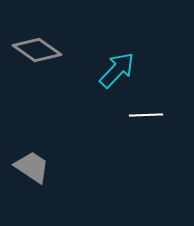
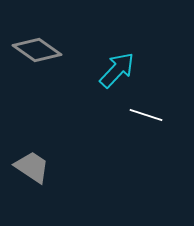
white line: rotated 20 degrees clockwise
